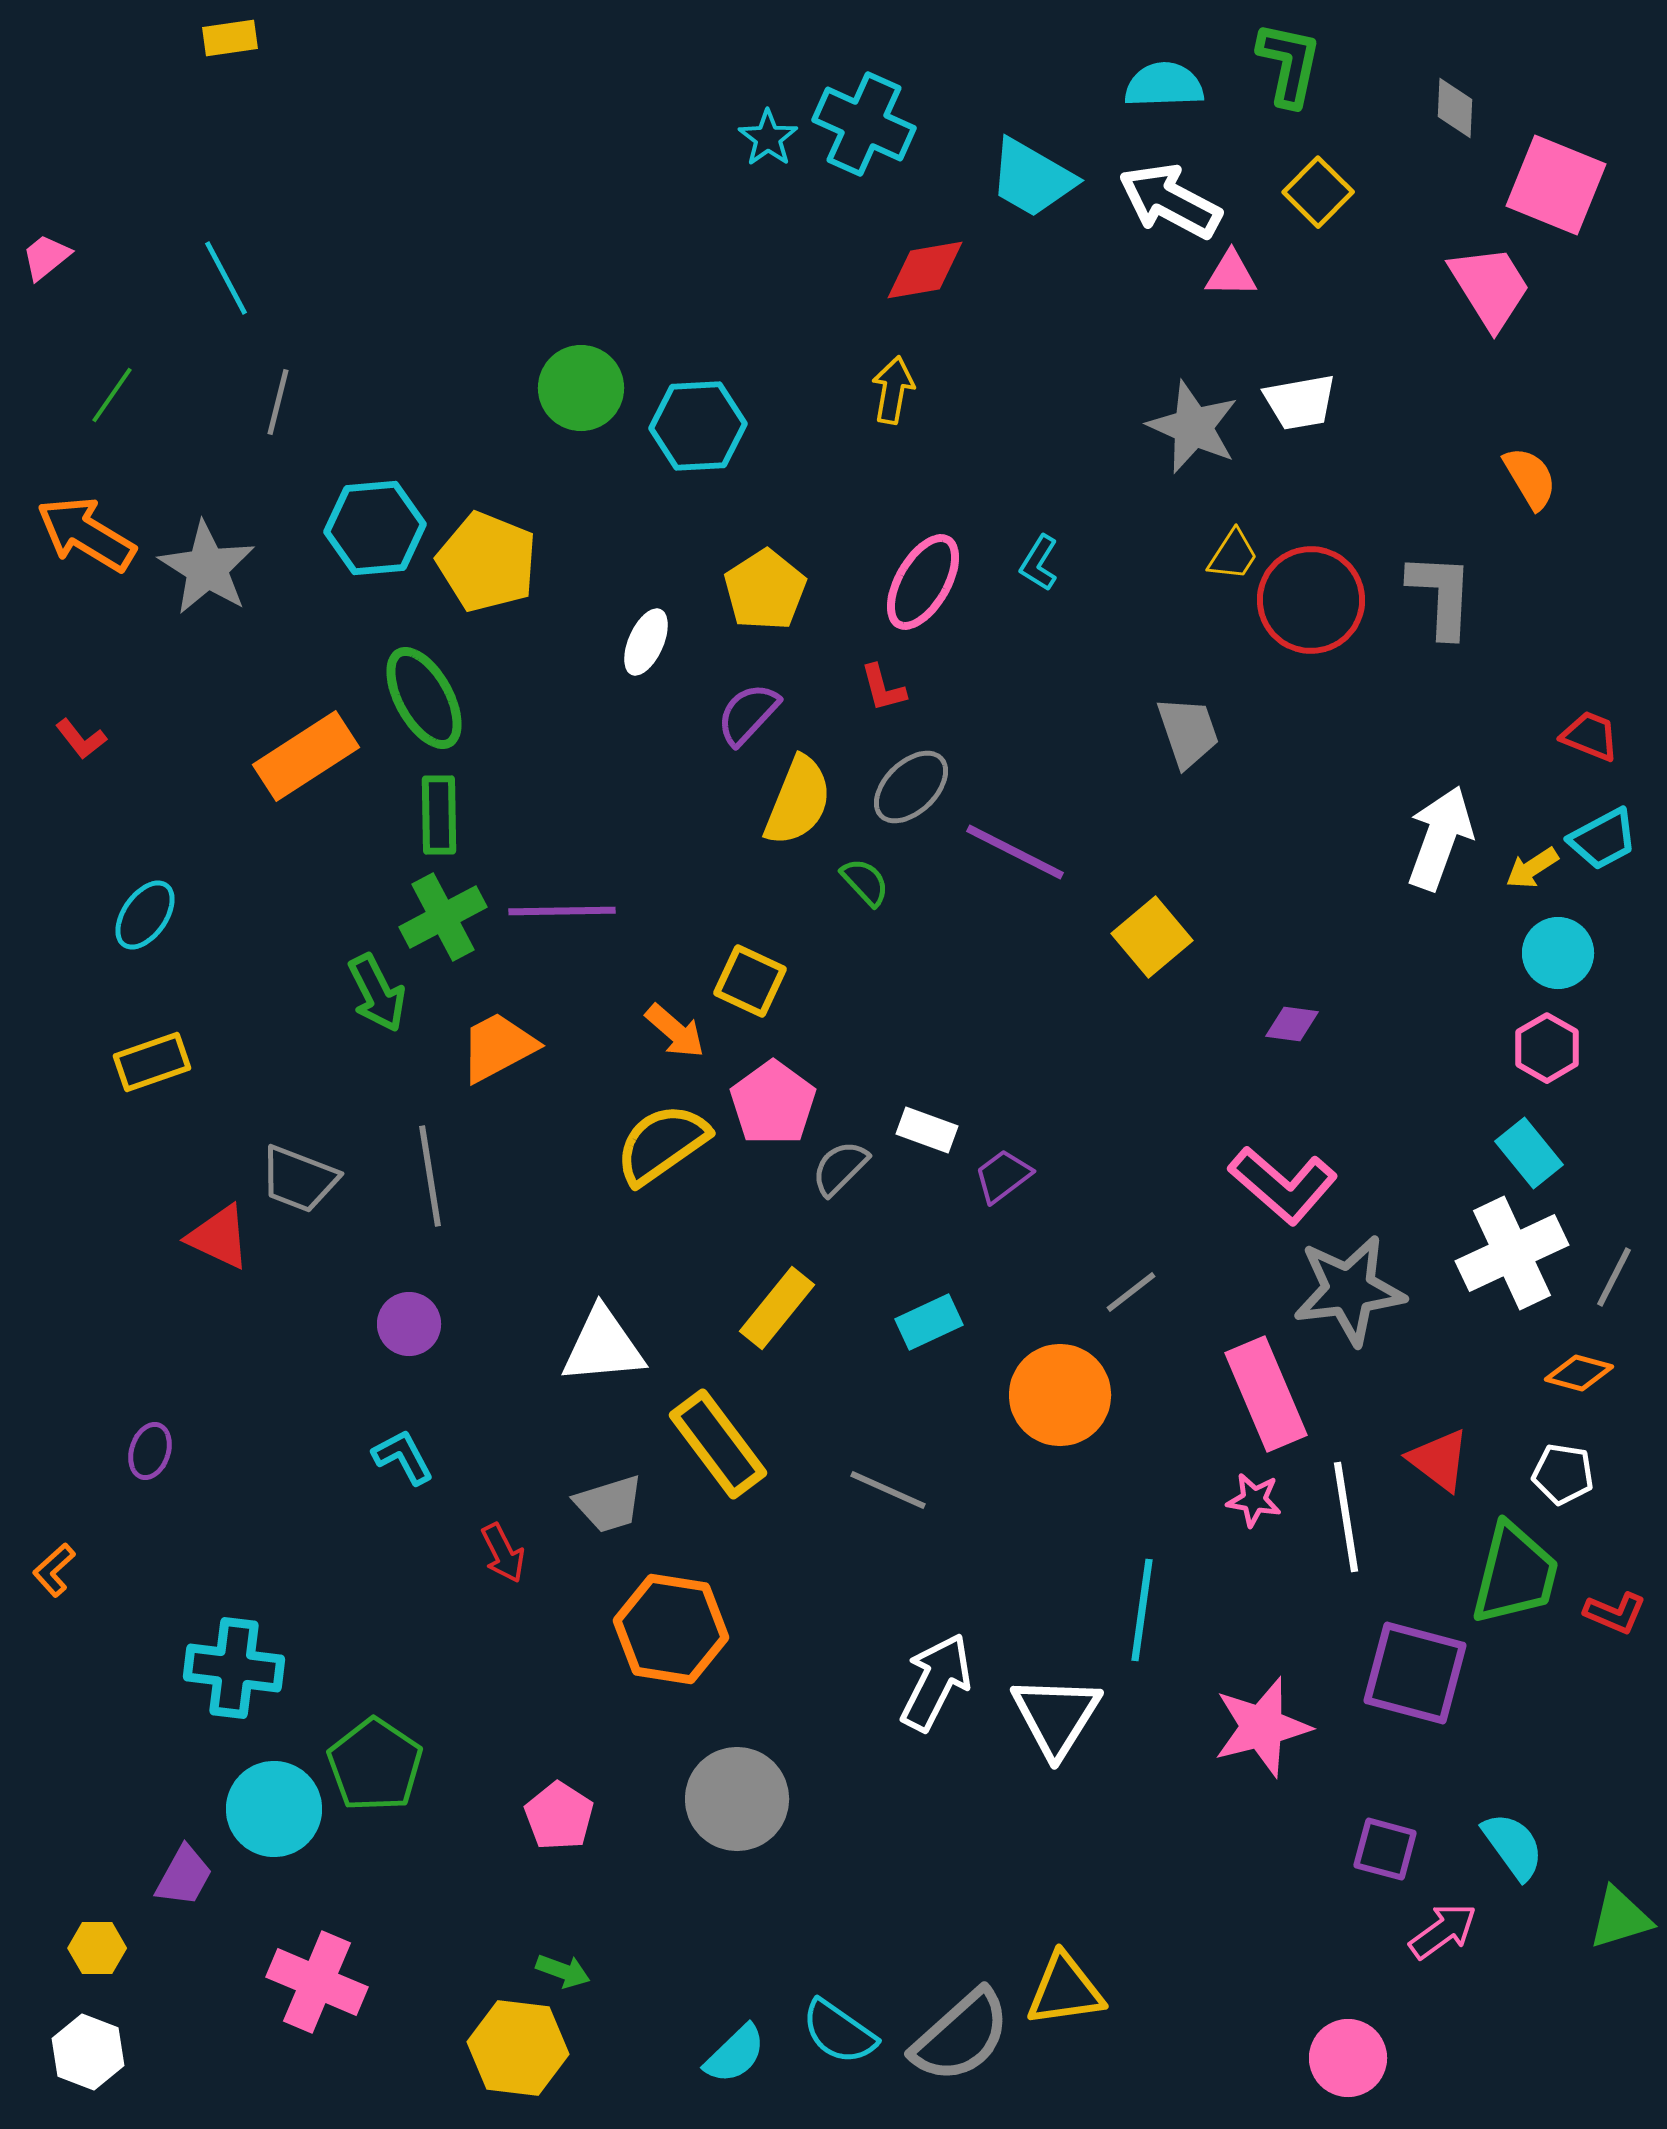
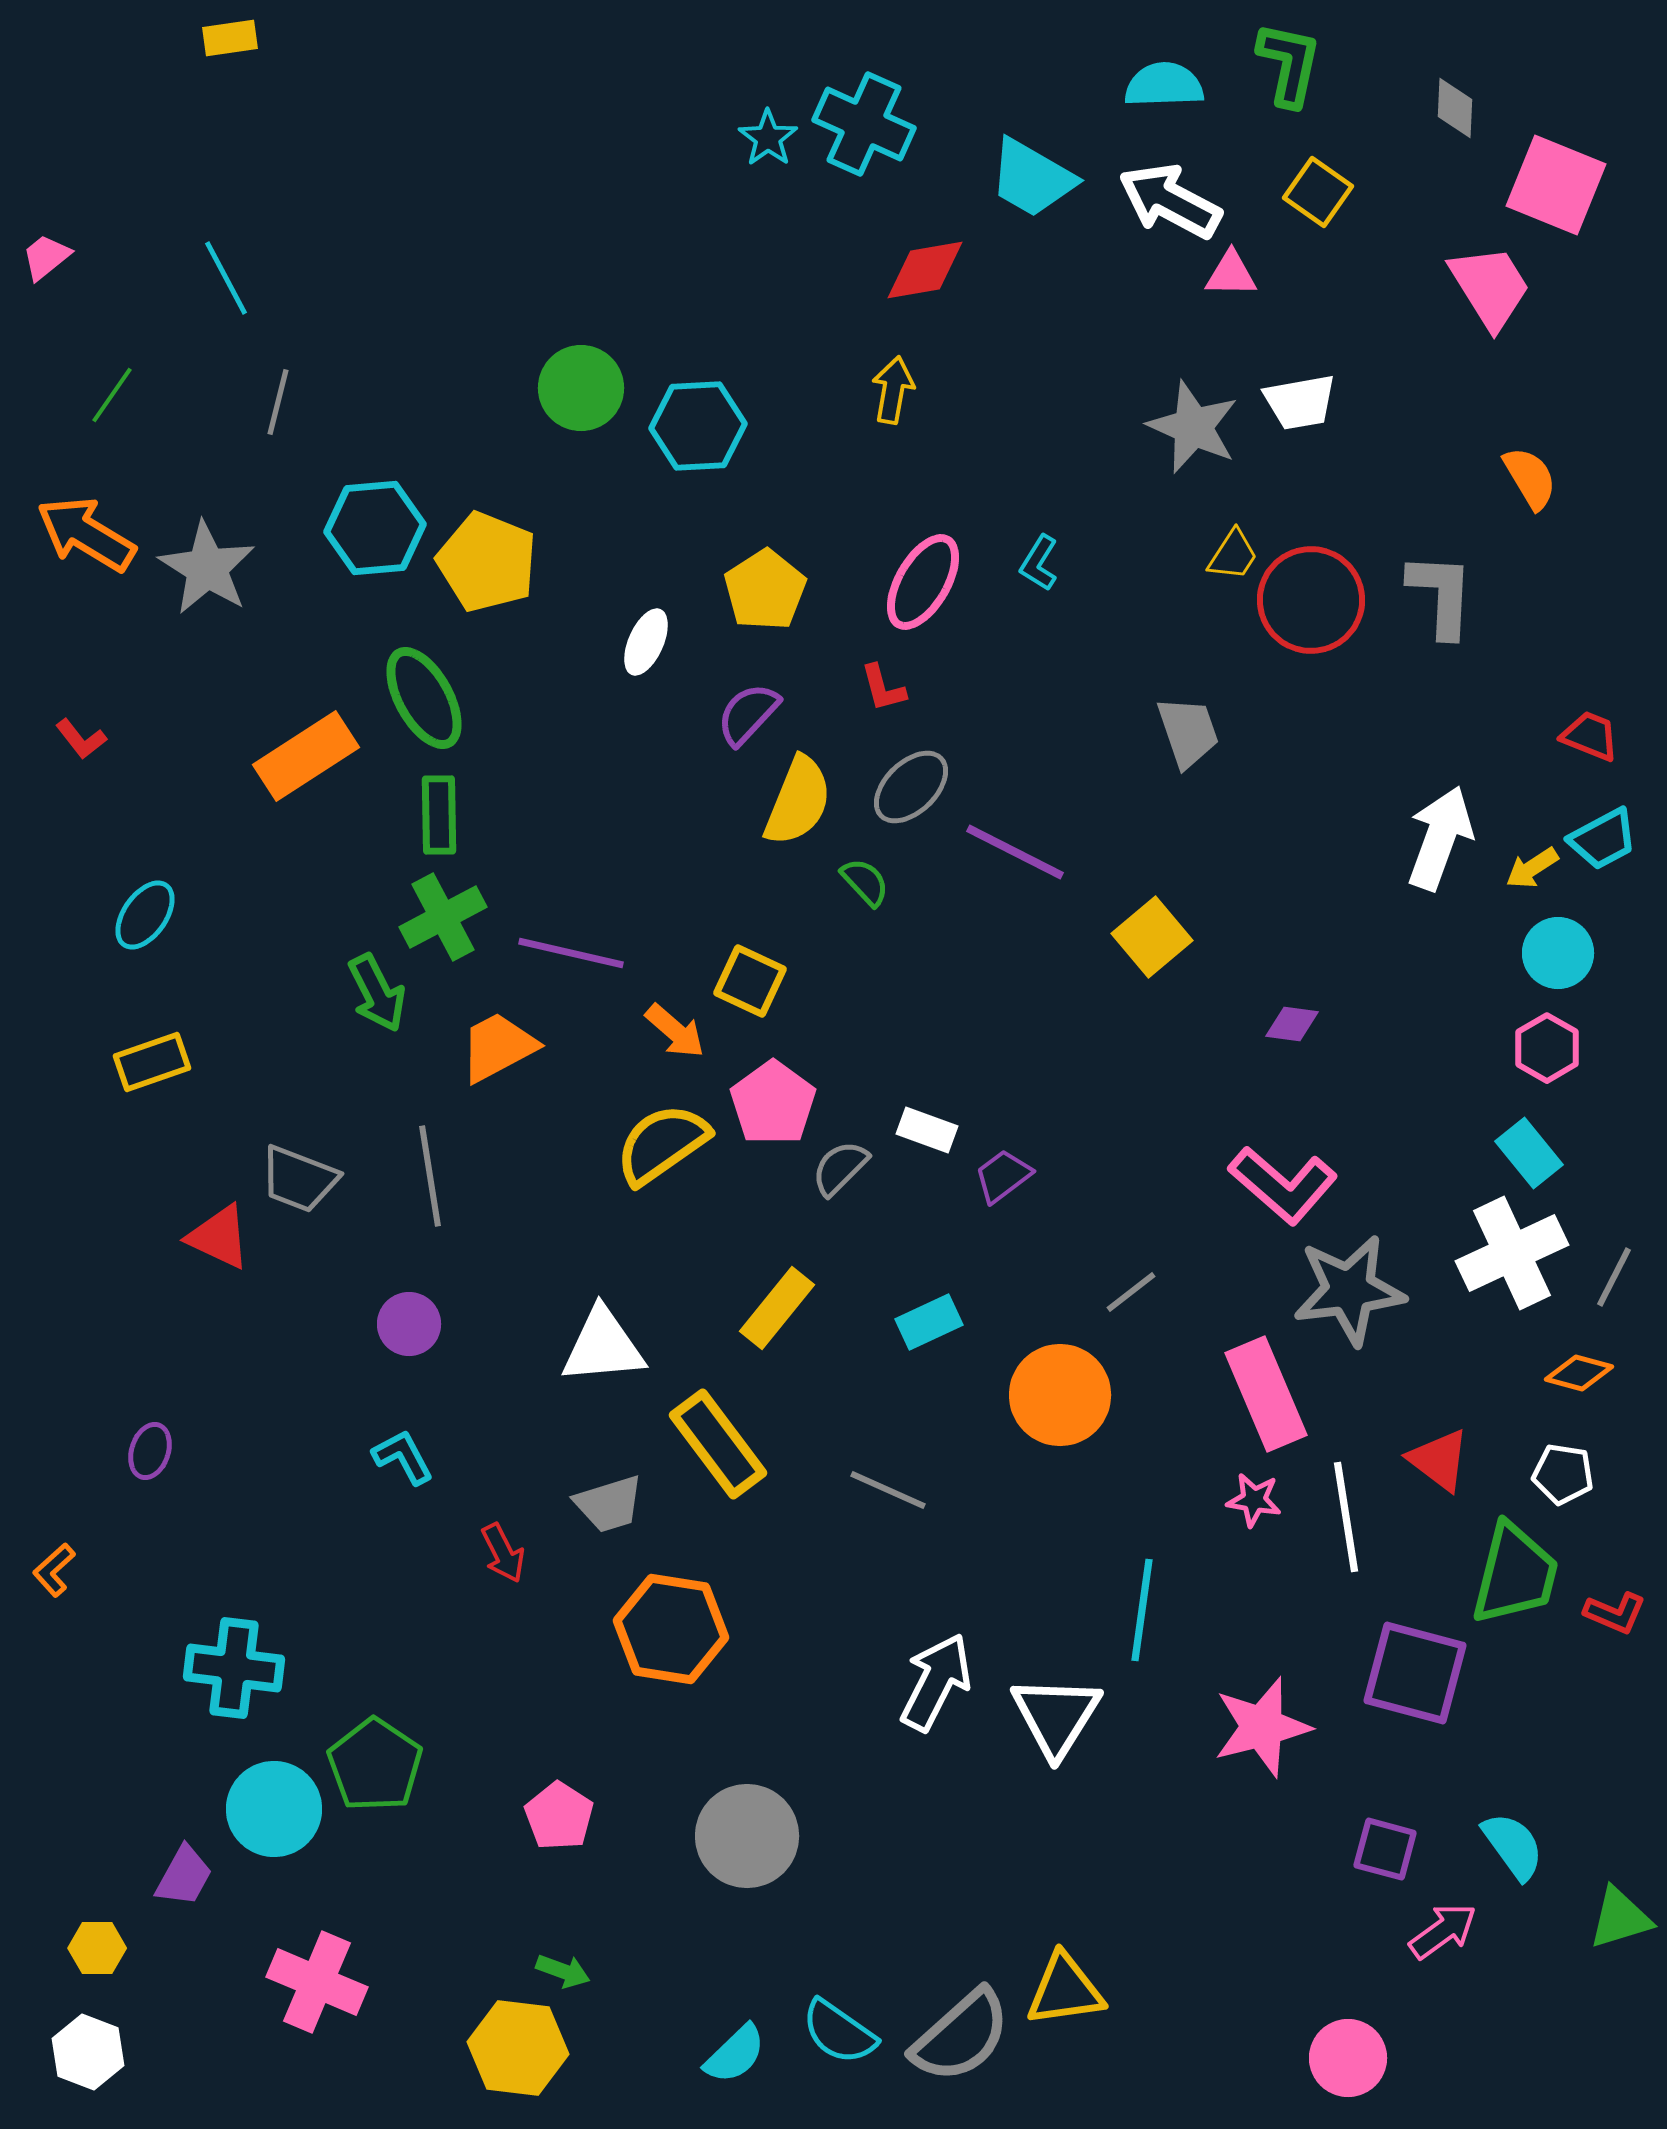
yellow square at (1318, 192): rotated 10 degrees counterclockwise
purple line at (562, 911): moved 9 px right, 42 px down; rotated 14 degrees clockwise
gray circle at (737, 1799): moved 10 px right, 37 px down
